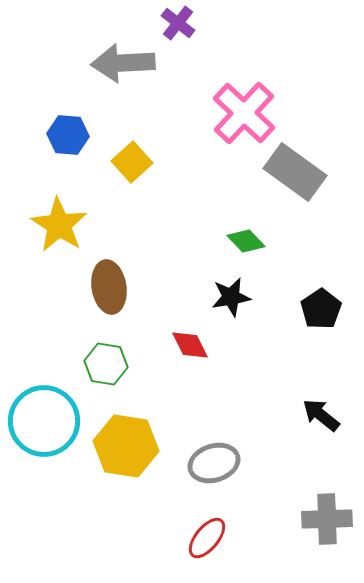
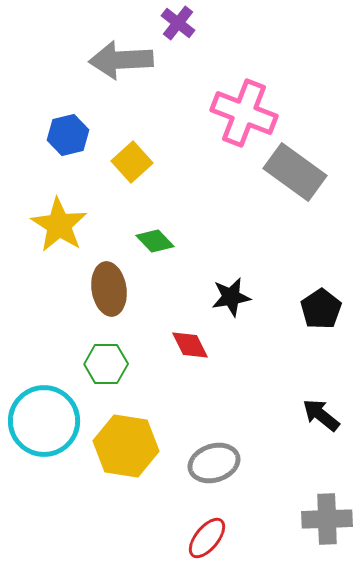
gray arrow: moved 2 px left, 3 px up
pink cross: rotated 22 degrees counterclockwise
blue hexagon: rotated 18 degrees counterclockwise
green diamond: moved 91 px left
brown ellipse: moved 2 px down
green hexagon: rotated 9 degrees counterclockwise
